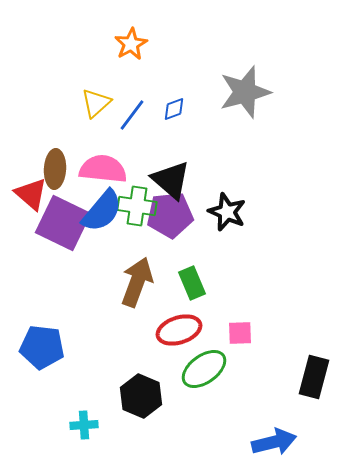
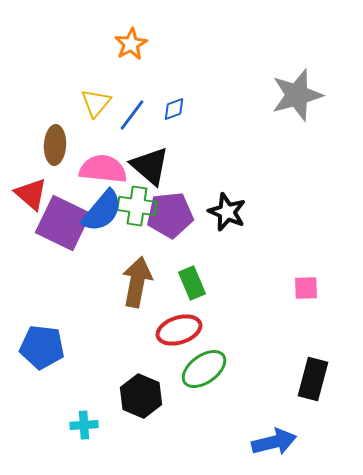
gray star: moved 52 px right, 3 px down
yellow triangle: rotated 8 degrees counterclockwise
brown ellipse: moved 24 px up
black triangle: moved 21 px left, 14 px up
brown arrow: rotated 9 degrees counterclockwise
pink square: moved 66 px right, 45 px up
black rectangle: moved 1 px left, 2 px down
